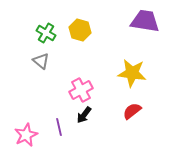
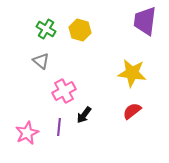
purple trapezoid: rotated 92 degrees counterclockwise
green cross: moved 4 px up
pink cross: moved 17 px left, 1 px down
purple line: rotated 18 degrees clockwise
pink star: moved 1 px right, 2 px up
